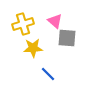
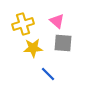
pink triangle: moved 2 px right
gray square: moved 4 px left, 5 px down
